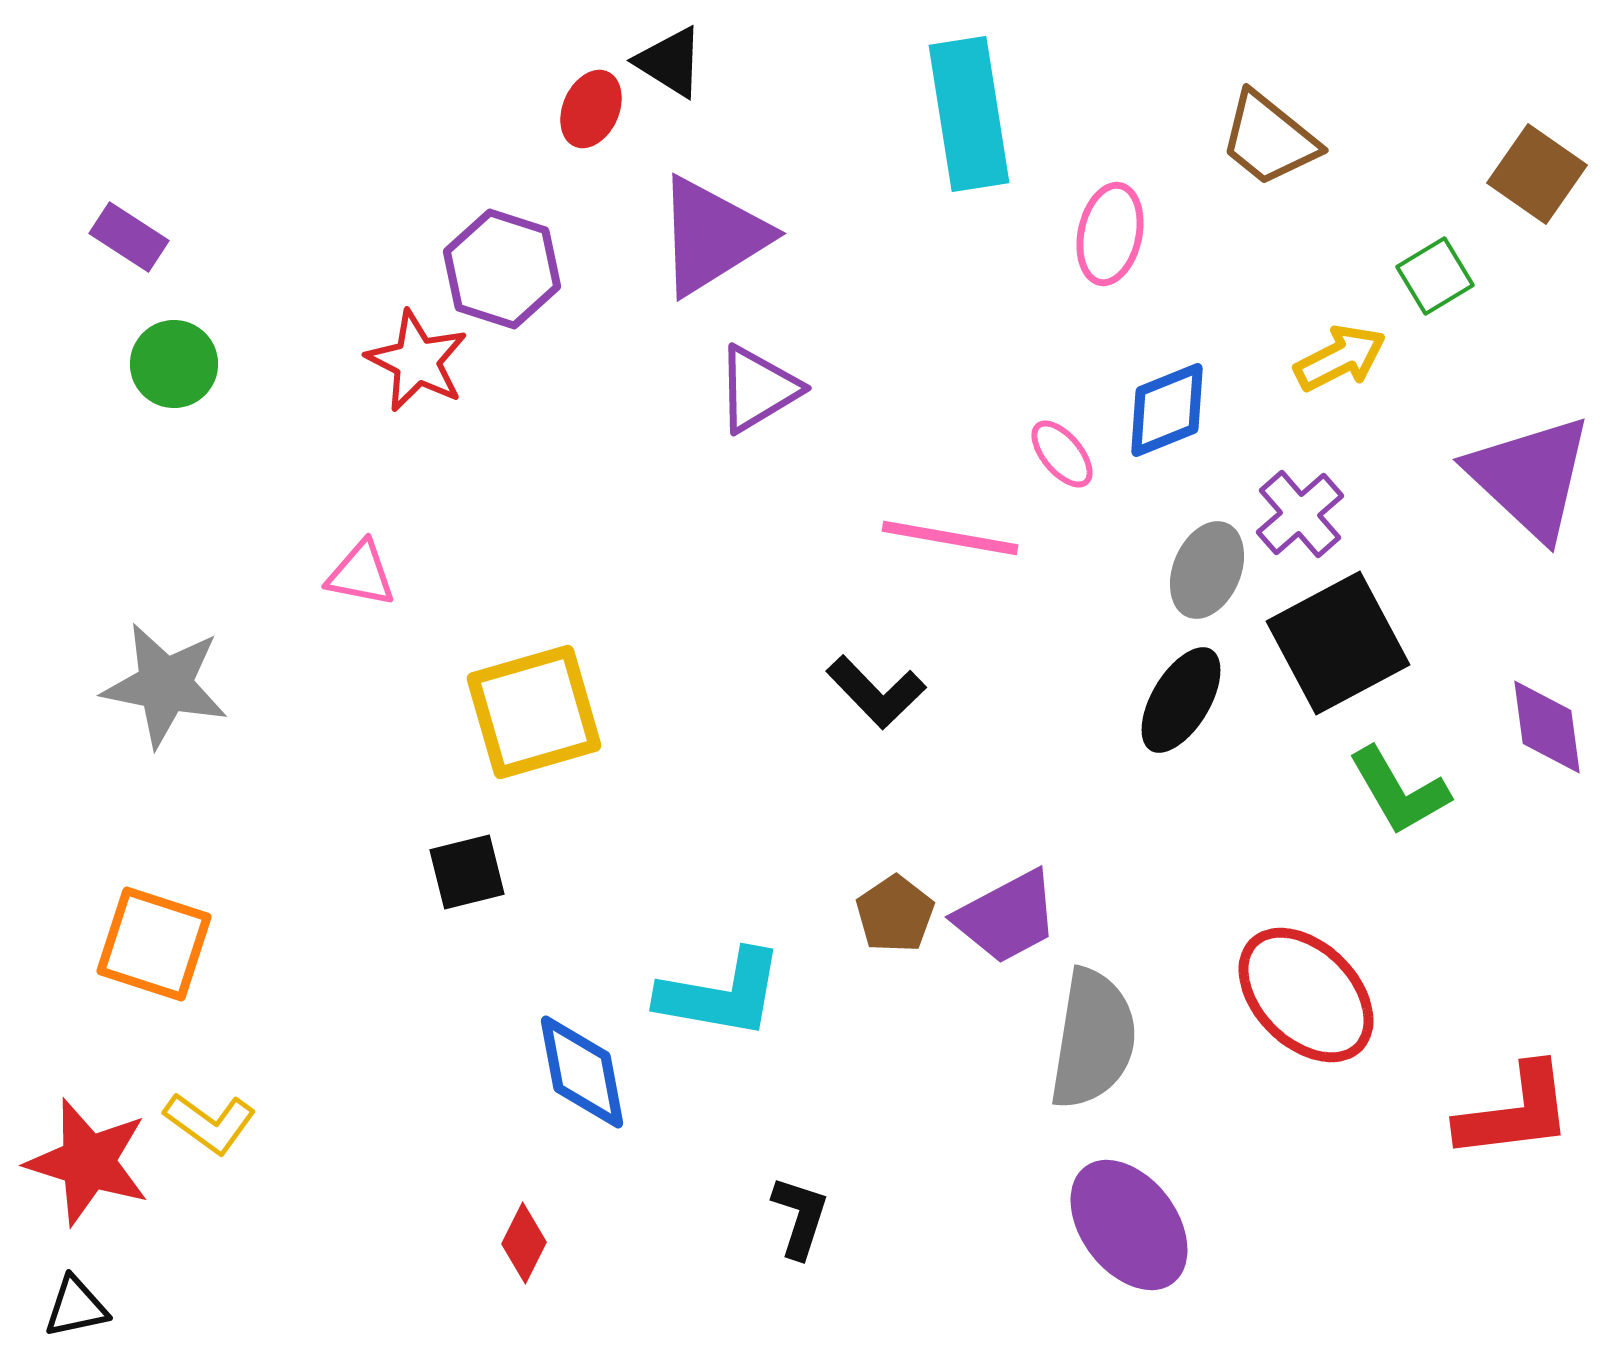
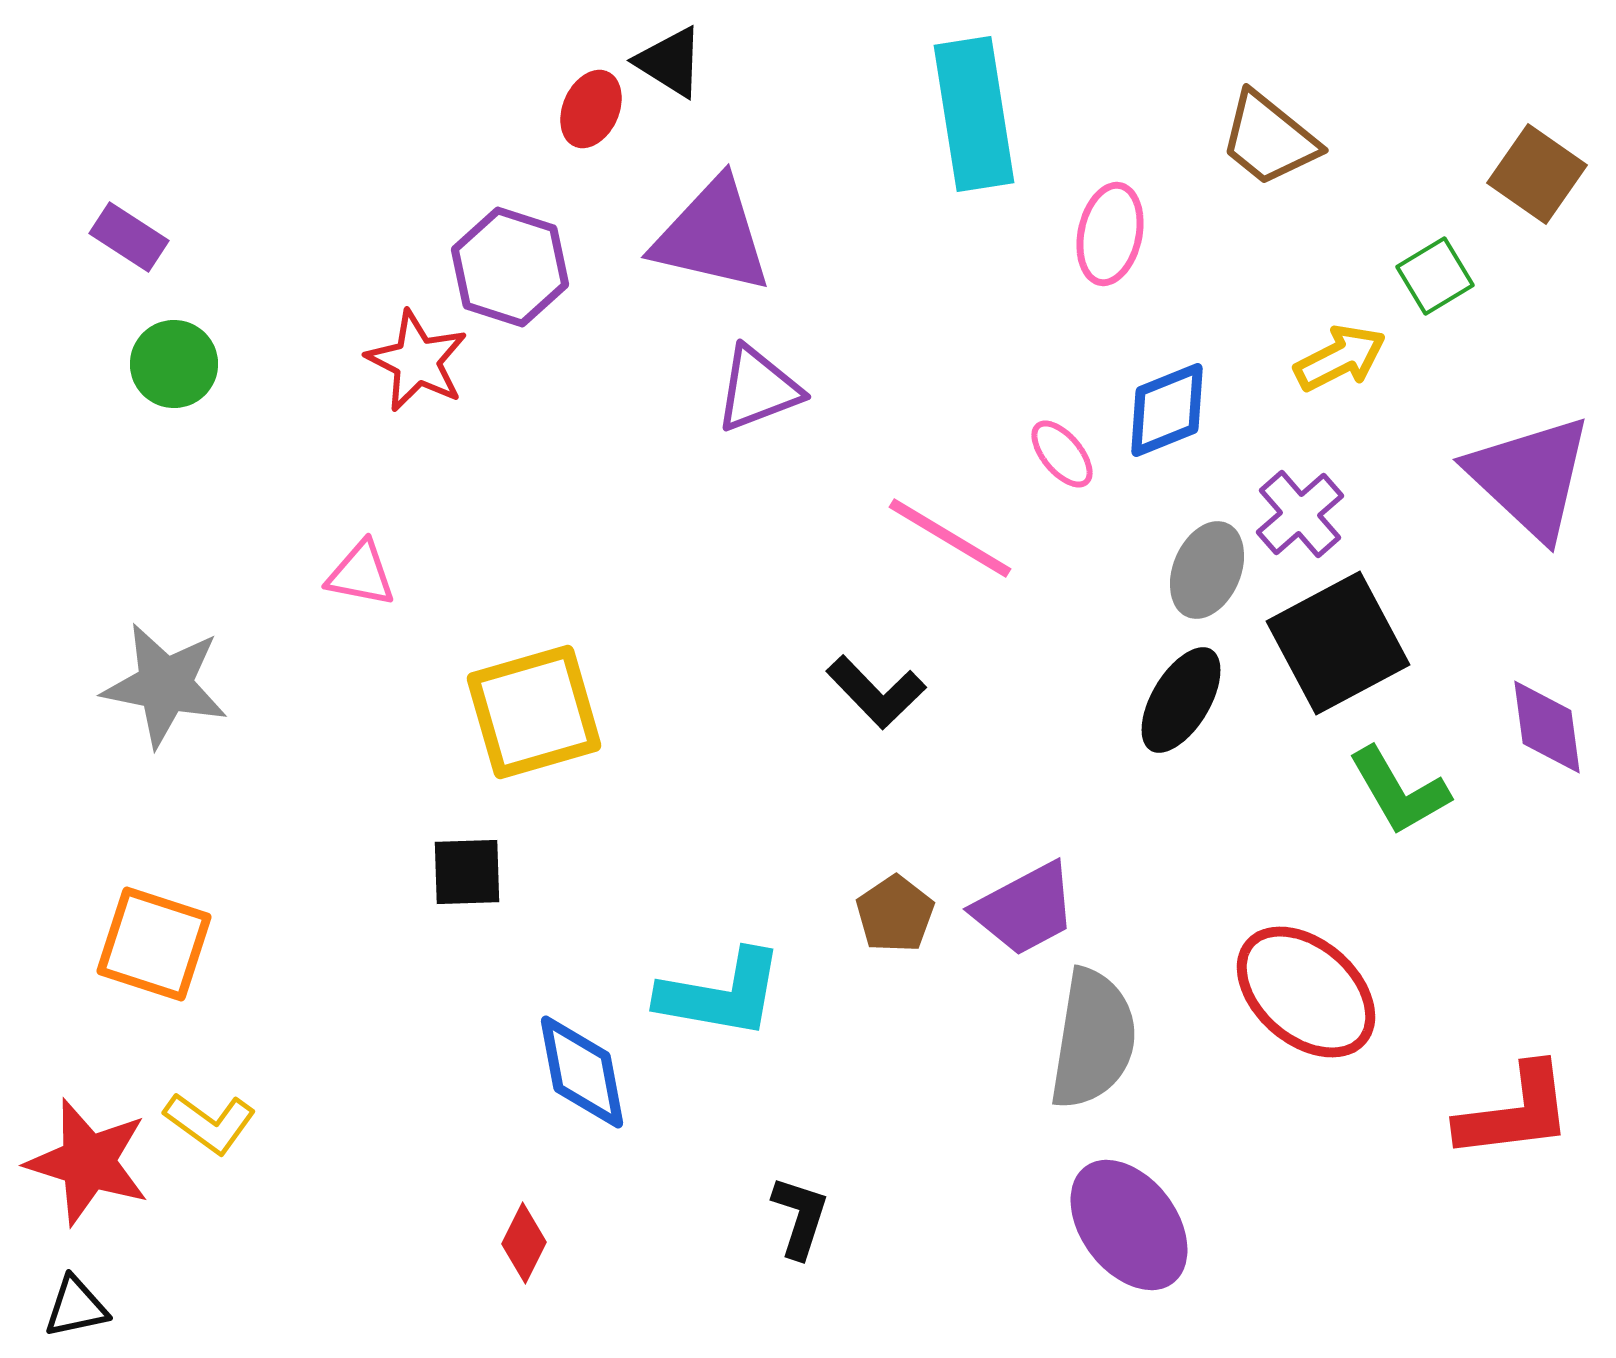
cyan rectangle at (969, 114): moved 5 px right
purple triangle at (712, 236): rotated 45 degrees clockwise
purple hexagon at (502, 269): moved 8 px right, 2 px up
purple triangle at (758, 389): rotated 10 degrees clockwise
pink line at (950, 538): rotated 21 degrees clockwise
black square at (467, 872): rotated 12 degrees clockwise
purple trapezoid at (1007, 917): moved 18 px right, 8 px up
red ellipse at (1306, 995): moved 3 px up; rotated 4 degrees counterclockwise
